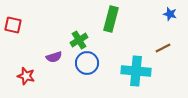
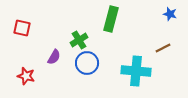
red square: moved 9 px right, 3 px down
purple semicircle: rotated 42 degrees counterclockwise
